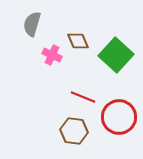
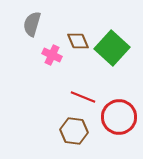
green square: moved 4 px left, 7 px up
